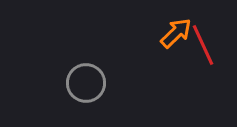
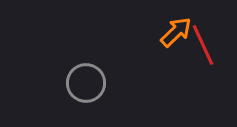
orange arrow: moved 1 px up
